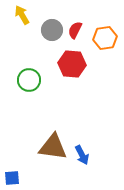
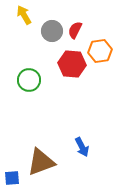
yellow arrow: moved 2 px right
gray circle: moved 1 px down
orange hexagon: moved 5 px left, 13 px down
brown triangle: moved 12 px left, 15 px down; rotated 28 degrees counterclockwise
blue arrow: moved 8 px up
